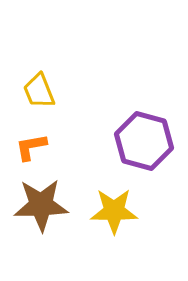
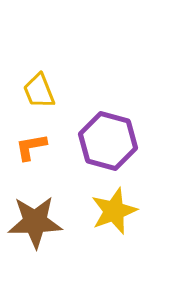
purple hexagon: moved 36 px left
brown star: moved 6 px left, 17 px down
yellow star: rotated 21 degrees counterclockwise
